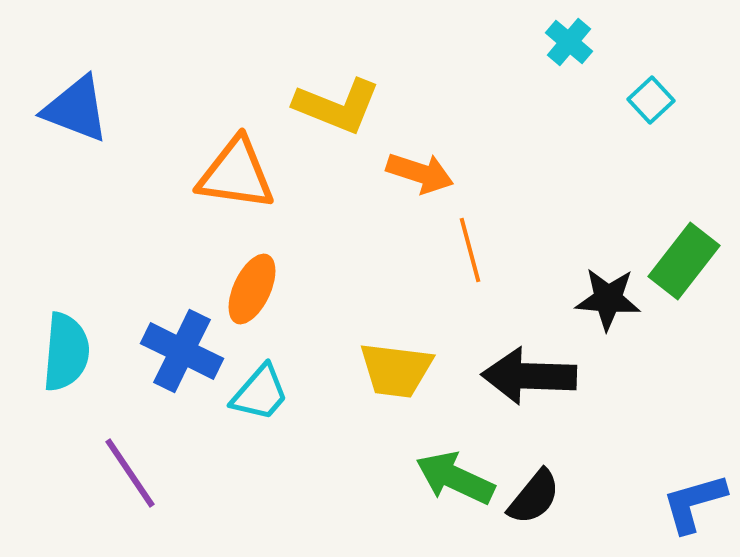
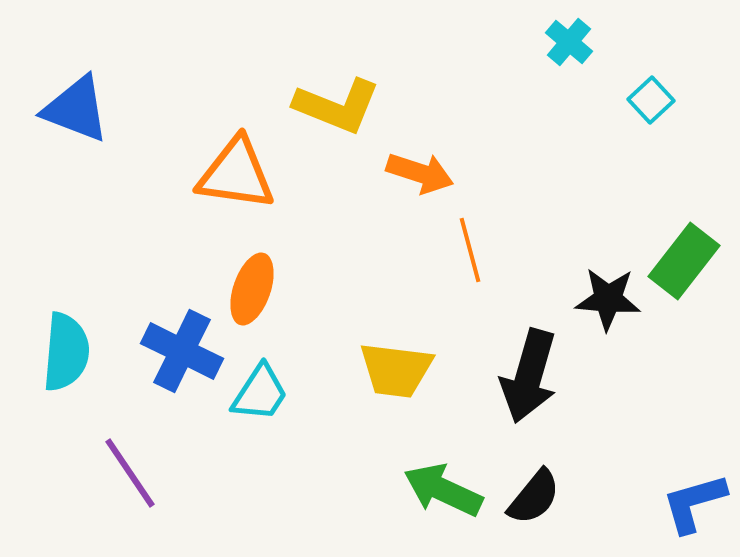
orange ellipse: rotated 6 degrees counterclockwise
black arrow: rotated 76 degrees counterclockwise
cyan trapezoid: rotated 8 degrees counterclockwise
green arrow: moved 12 px left, 12 px down
